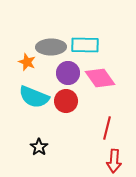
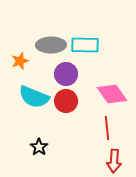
gray ellipse: moved 2 px up
orange star: moved 7 px left, 1 px up; rotated 30 degrees clockwise
purple circle: moved 2 px left, 1 px down
pink diamond: moved 12 px right, 16 px down
red line: rotated 20 degrees counterclockwise
